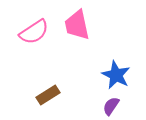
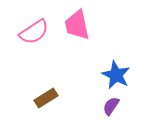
brown rectangle: moved 2 px left, 3 px down
